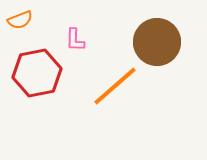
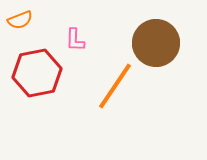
brown circle: moved 1 px left, 1 px down
orange line: rotated 15 degrees counterclockwise
